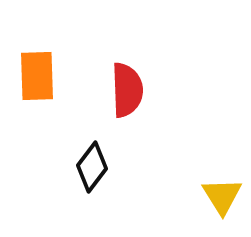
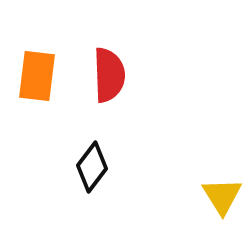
orange rectangle: rotated 9 degrees clockwise
red semicircle: moved 18 px left, 15 px up
